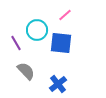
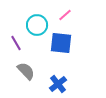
cyan circle: moved 5 px up
